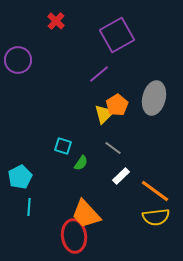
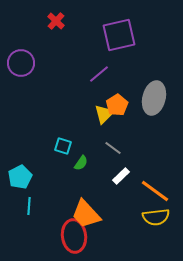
purple square: moved 2 px right; rotated 16 degrees clockwise
purple circle: moved 3 px right, 3 px down
cyan line: moved 1 px up
